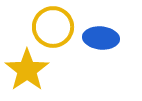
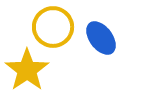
blue ellipse: rotated 48 degrees clockwise
